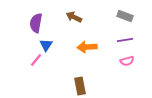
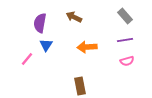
gray rectangle: rotated 28 degrees clockwise
purple semicircle: moved 4 px right
pink line: moved 9 px left, 1 px up
